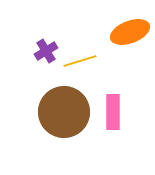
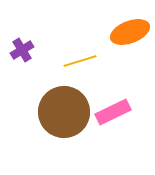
purple cross: moved 24 px left, 1 px up
pink rectangle: rotated 64 degrees clockwise
